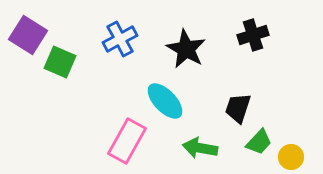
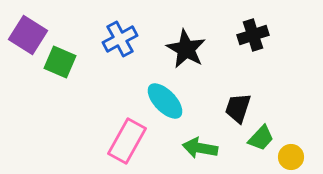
green trapezoid: moved 2 px right, 4 px up
